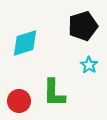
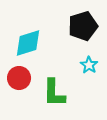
cyan diamond: moved 3 px right
red circle: moved 23 px up
